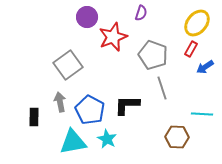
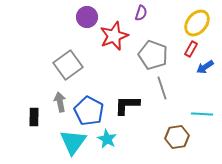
red star: moved 1 px right, 1 px up
blue pentagon: moved 1 px left, 1 px down
brown hexagon: rotated 10 degrees counterclockwise
cyan triangle: rotated 44 degrees counterclockwise
